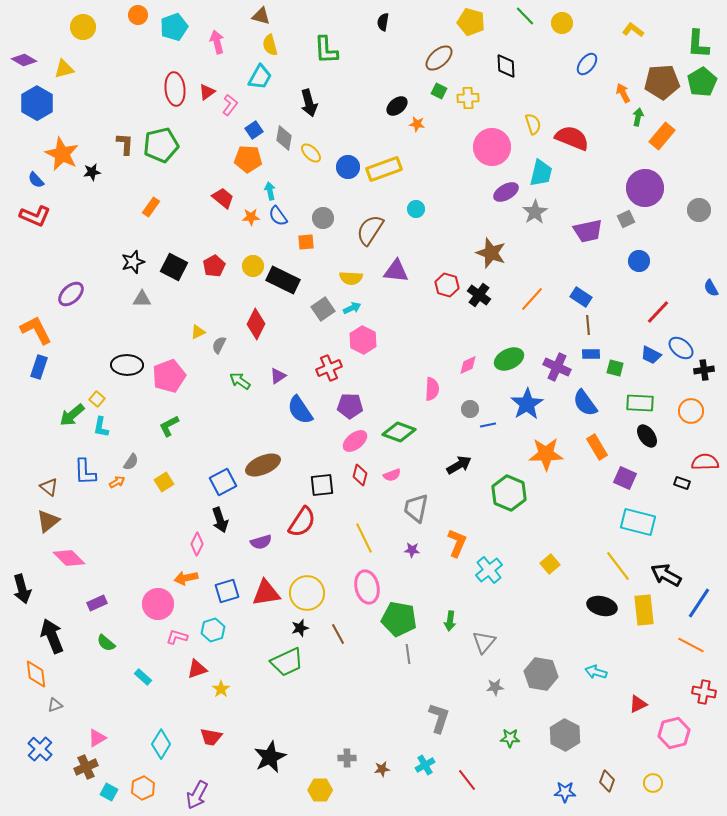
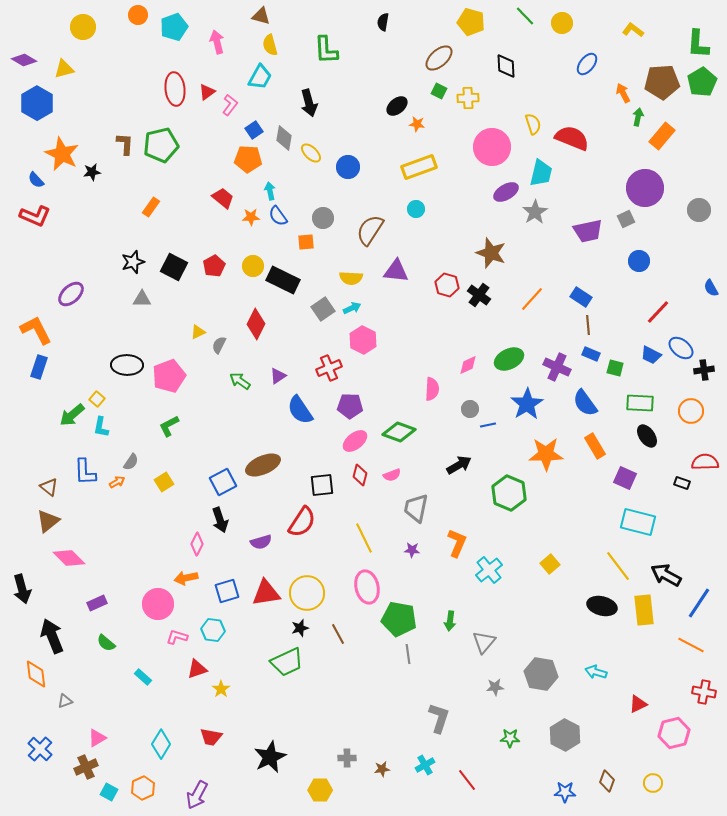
yellow rectangle at (384, 169): moved 35 px right, 2 px up
blue rectangle at (591, 354): rotated 24 degrees clockwise
orange rectangle at (597, 447): moved 2 px left, 1 px up
cyan hexagon at (213, 630): rotated 25 degrees clockwise
gray triangle at (55, 705): moved 10 px right, 4 px up
